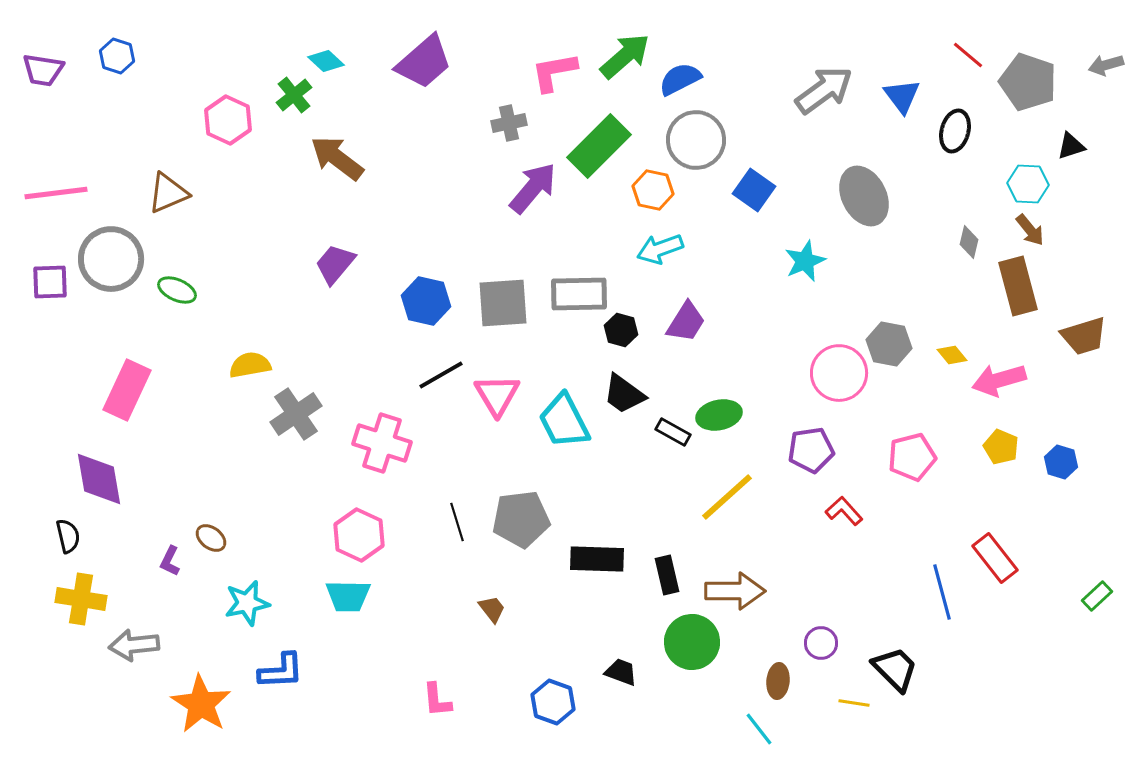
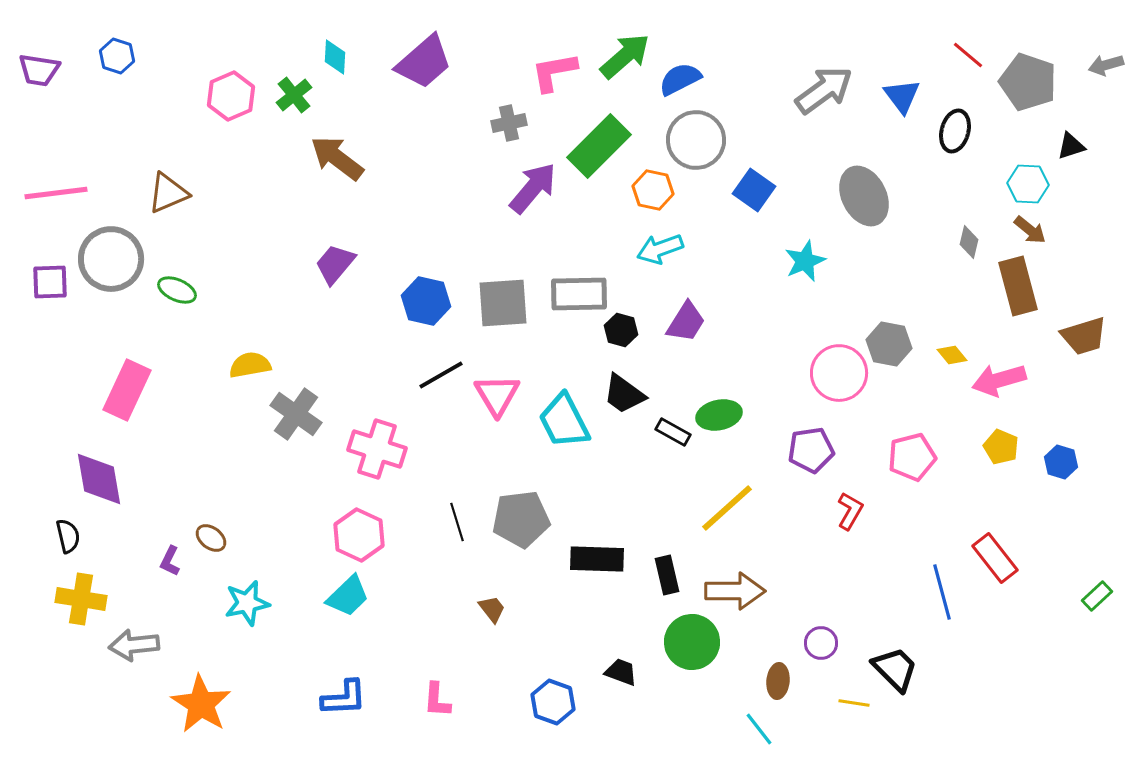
cyan diamond at (326, 61): moved 9 px right, 4 px up; rotated 51 degrees clockwise
purple trapezoid at (43, 70): moved 4 px left
pink hexagon at (228, 120): moved 3 px right, 24 px up; rotated 12 degrees clockwise
brown arrow at (1030, 230): rotated 12 degrees counterclockwise
gray cross at (296, 414): rotated 21 degrees counterclockwise
pink cross at (382, 443): moved 5 px left, 6 px down
yellow line at (727, 497): moved 11 px down
red L-shape at (844, 511): moved 6 px right; rotated 72 degrees clockwise
cyan trapezoid at (348, 596): rotated 45 degrees counterclockwise
blue L-shape at (281, 671): moved 63 px right, 27 px down
pink L-shape at (437, 700): rotated 9 degrees clockwise
